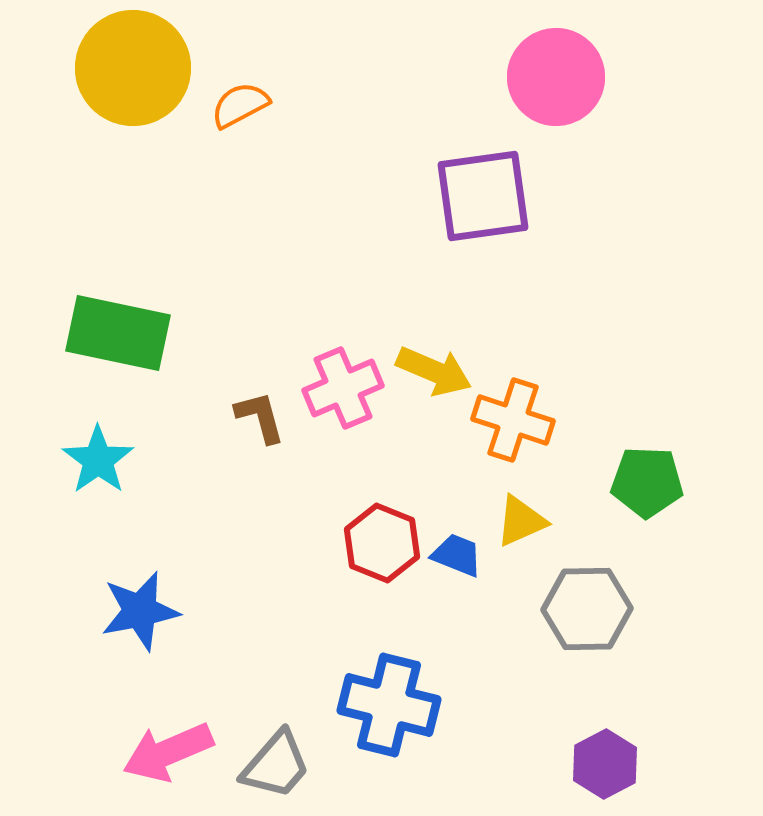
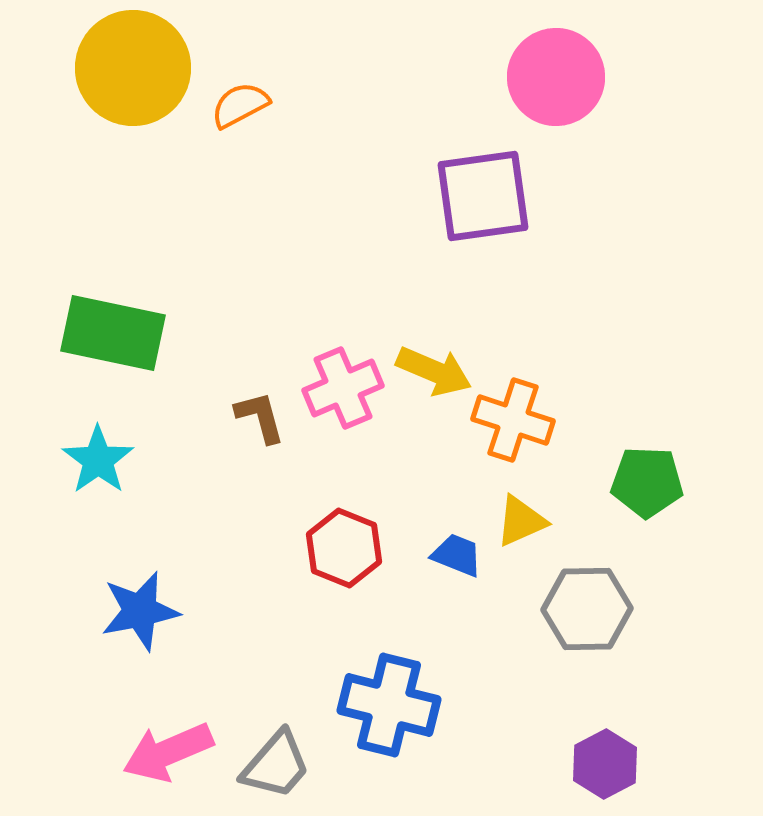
green rectangle: moved 5 px left
red hexagon: moved 38 px left, 5 px down
